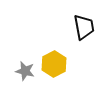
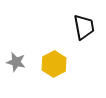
gray star: moved 9 px left, 9 px up
